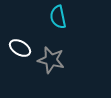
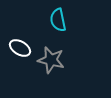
cyan semicircle: moved 3 px down
